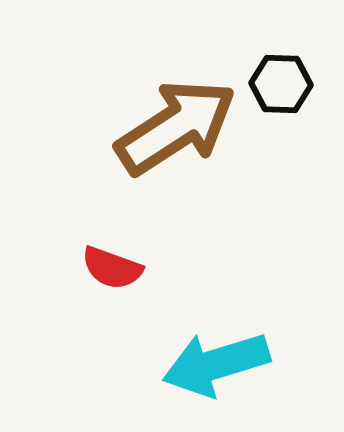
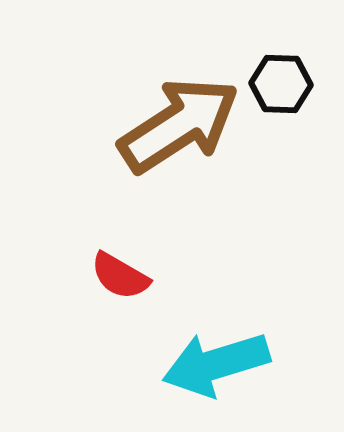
brown arrow: moved 3 px right, 2 px up
red semicircle: moved 8 px right, 8 px down; rotated 10 degrees clockwise
